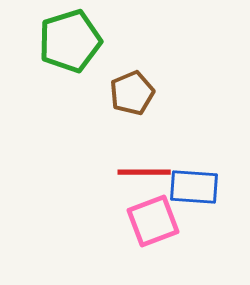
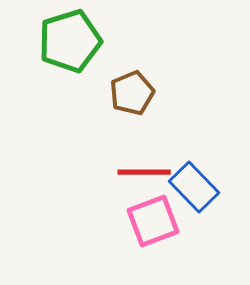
blue rectangle: rotated 42 degrees clockwise
